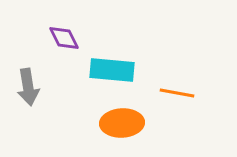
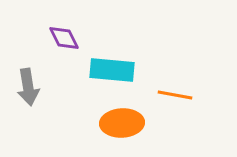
orange line: moved 2 px left, 2 px down
